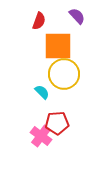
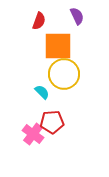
purple semicircle: rotated 18 degrees clockwise
red pentagon: moved 5 px left, 1 px up
pink cross: moved 8 px left, 2 px up
